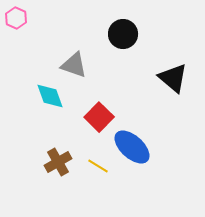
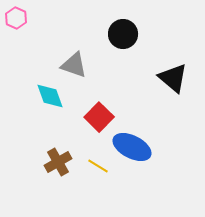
blue ellipse: rotated 15 degrees counterclockwise
